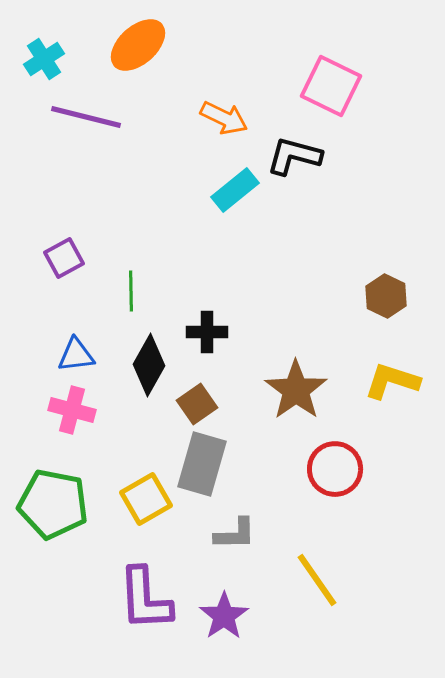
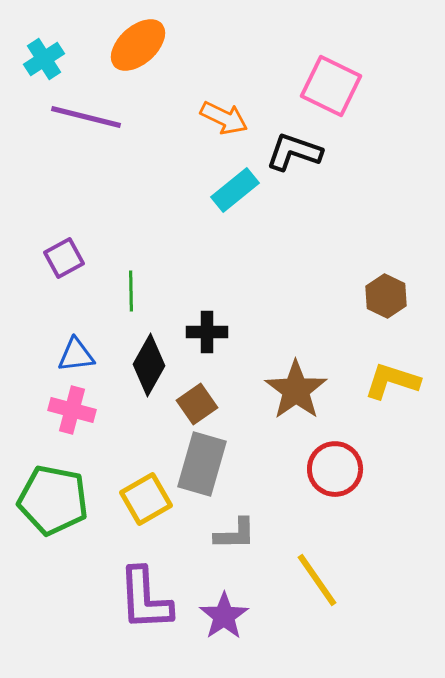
black L-shape: moved 4 px up; rotated 4 degrees clockwise
green pentagon: moved 4 px up
